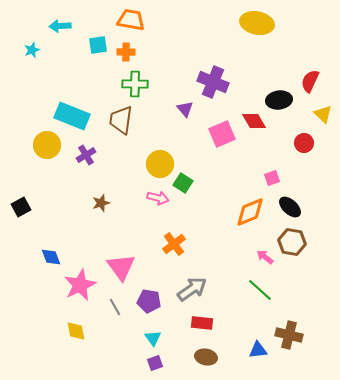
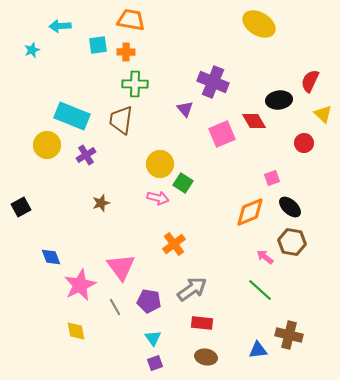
yellow ellipse at (257, 23): moved 2 px right, 1 px down; rotated 20 degrees clockwise
